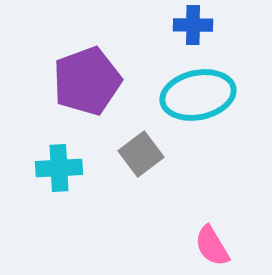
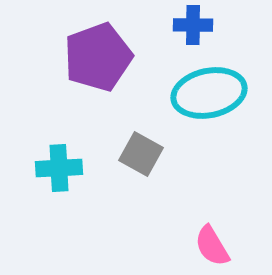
purple pentagon: moved 11 px right, 24 px up
cyan ellipse: moved 11 px right, 2 px up
gray square: rotated 24 degrees counterclockwise
